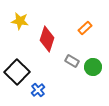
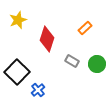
yellow star: moved 2 px left, 1 px up; rotated 30 degrees counterclockwise
green circle: moved 4 px right, 3 px up
